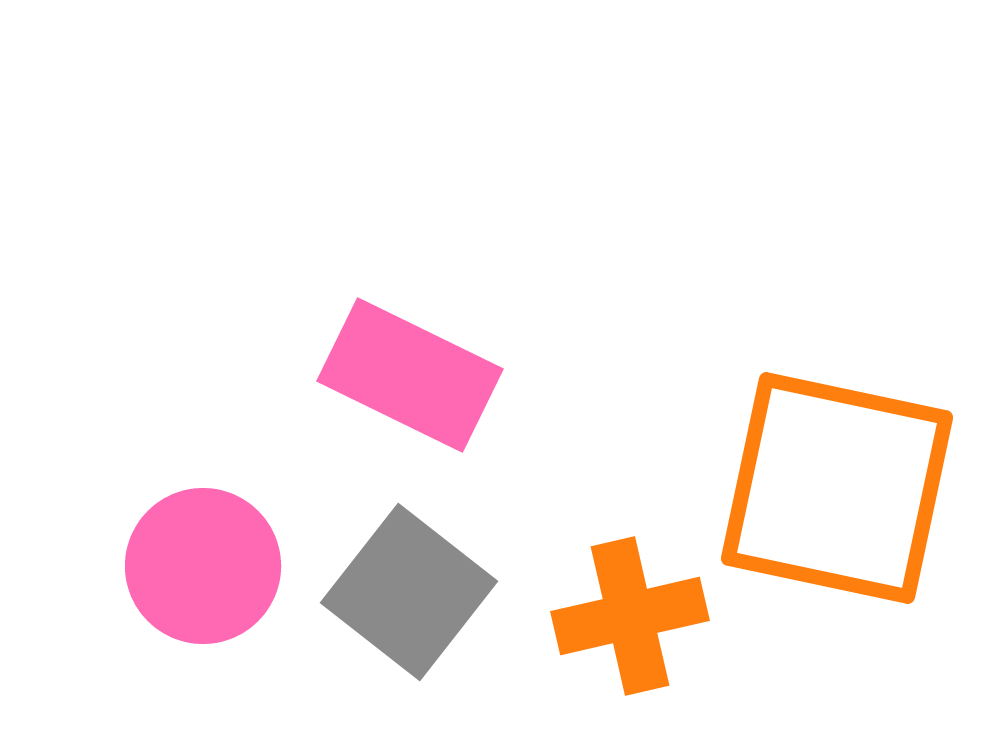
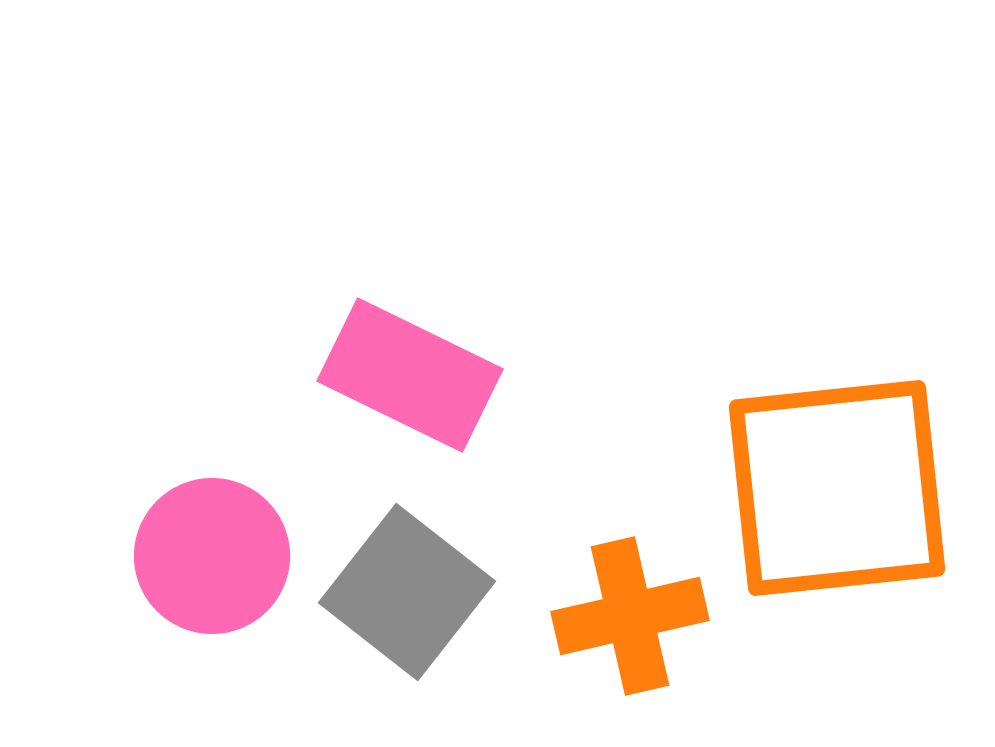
orange square: rotated 18 degrees counterclockwise
pink circle: moved 9 px right, 10 px up
gray square: moved 2 px left
